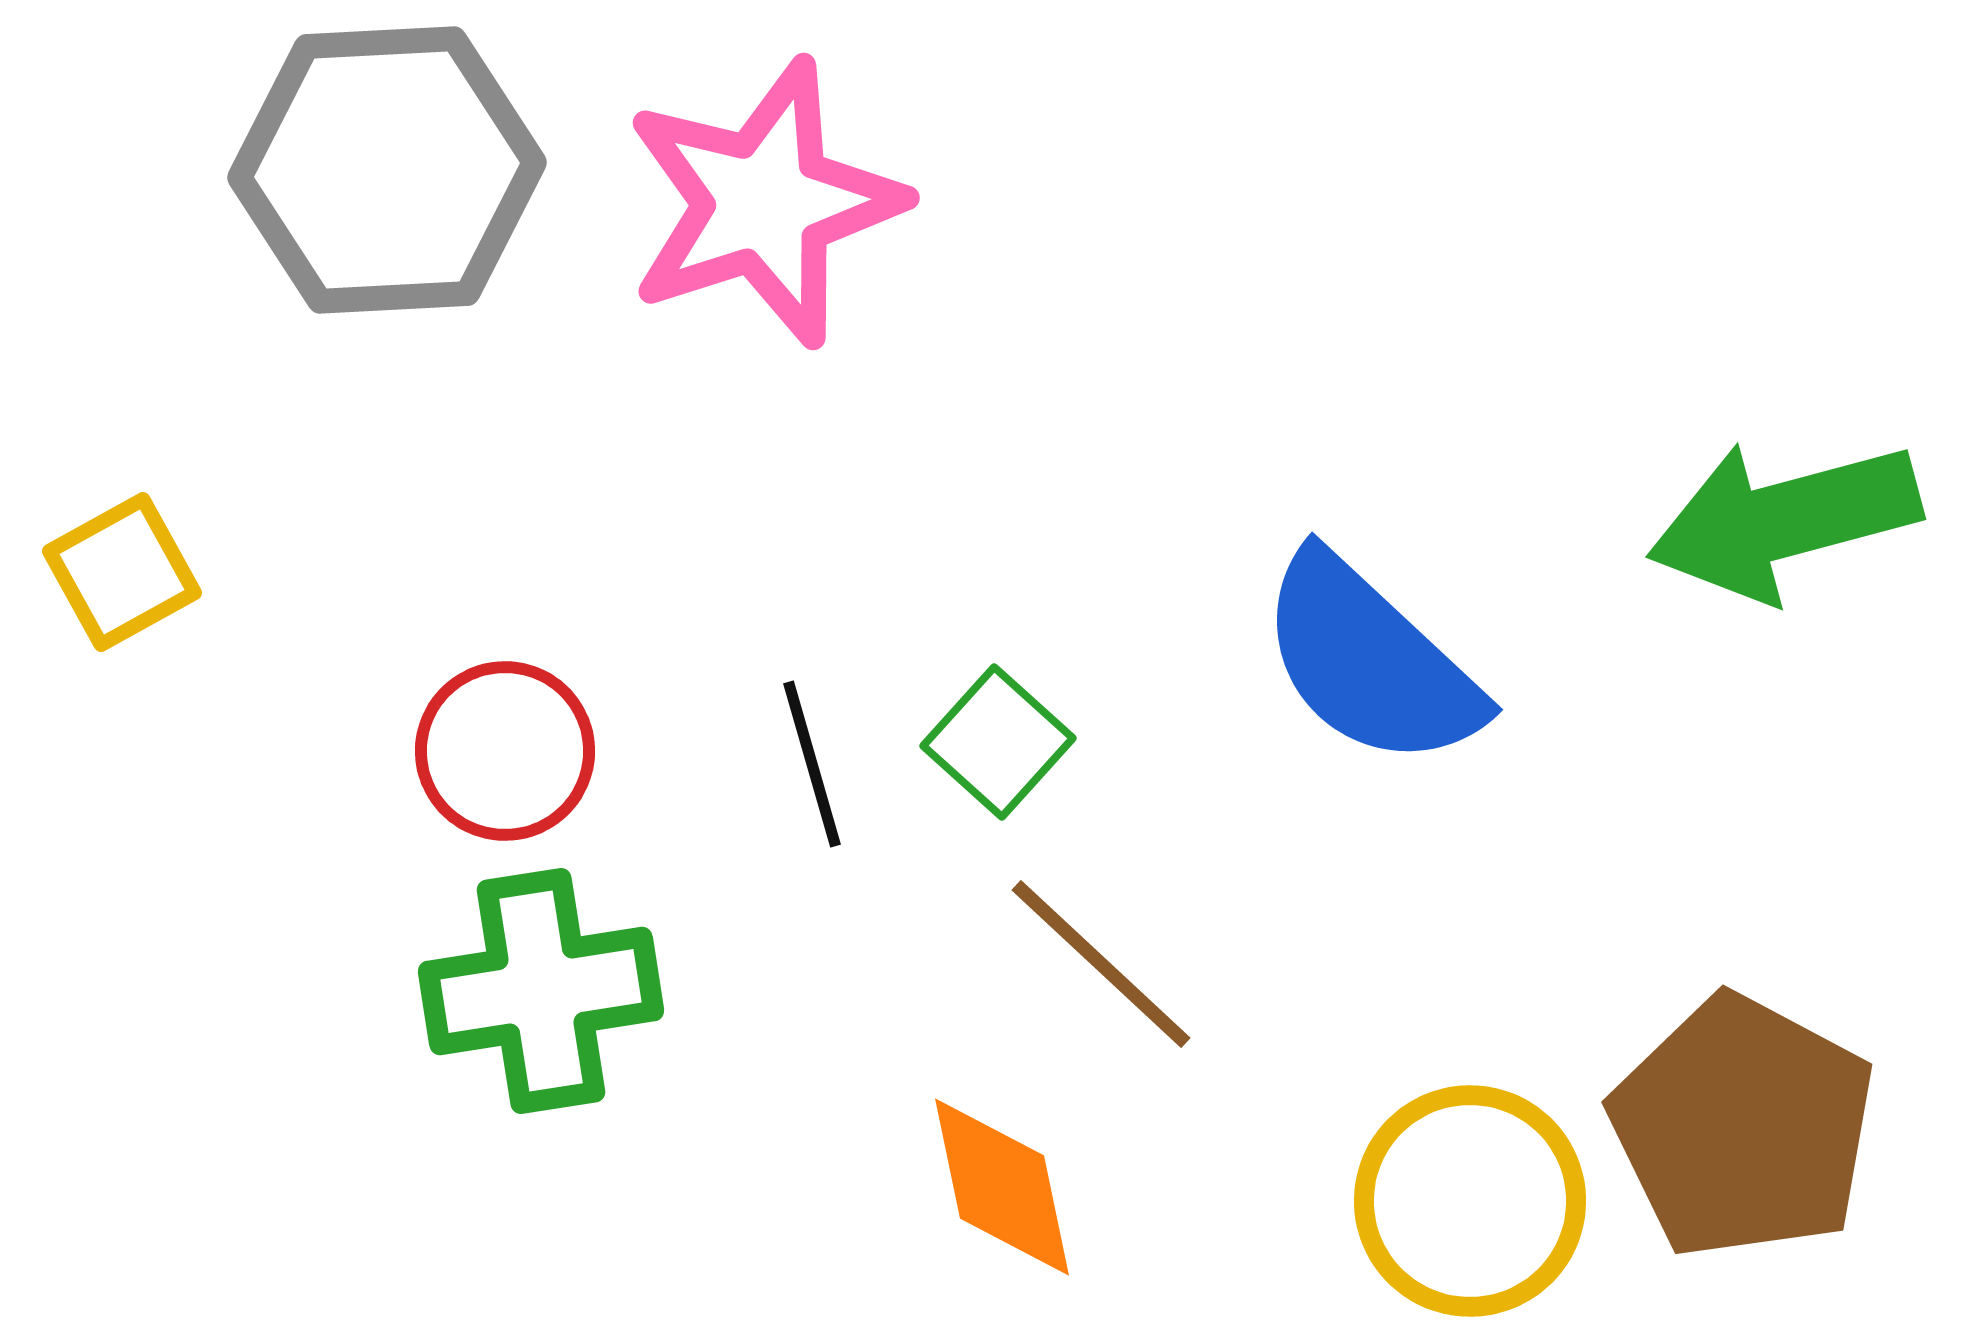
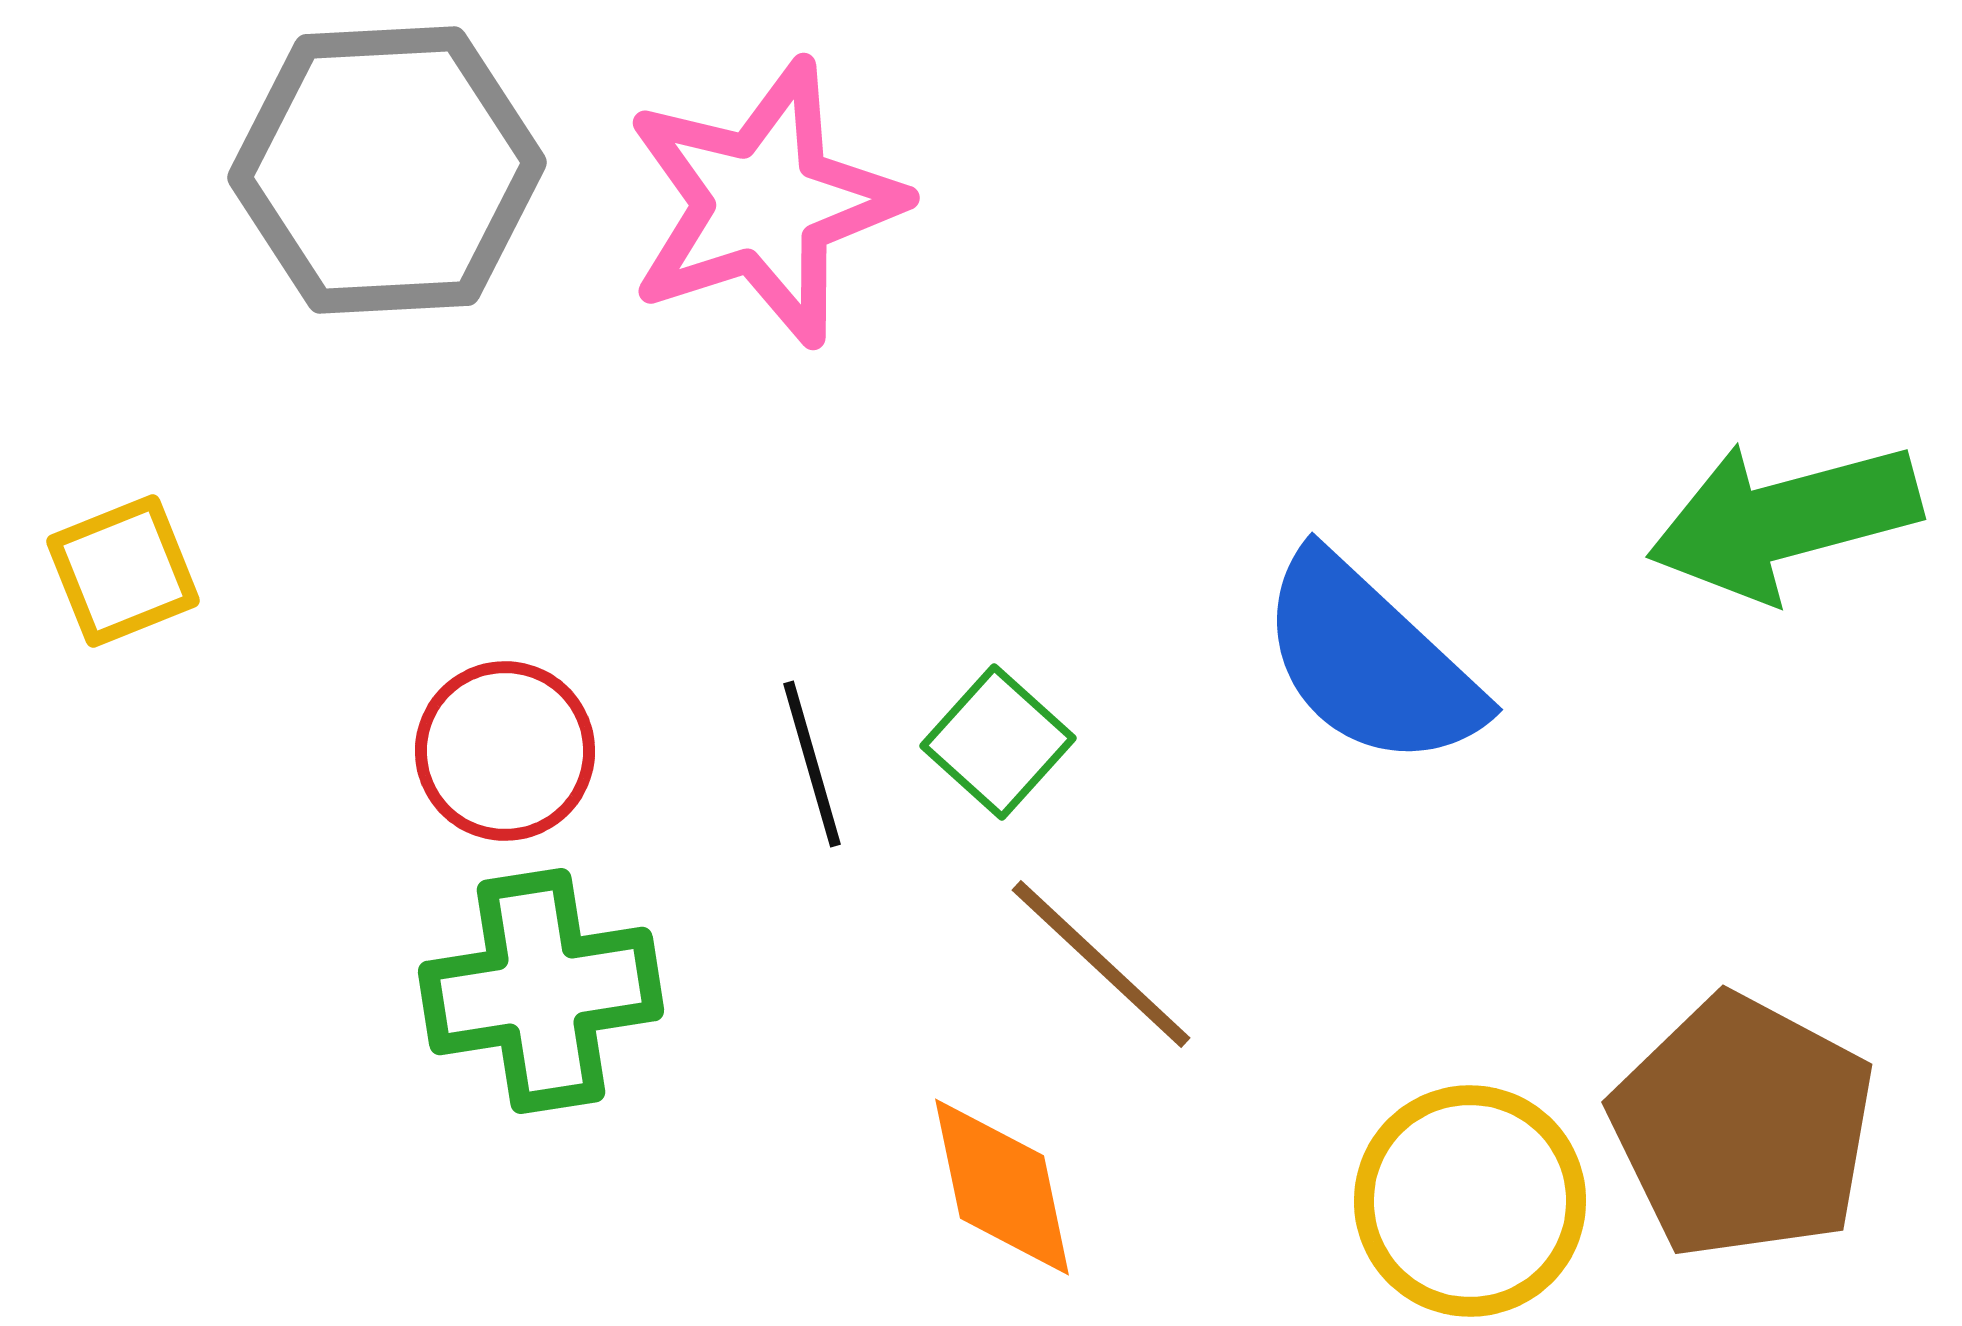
yellow square: moved 1 px right, 1 px up; rotated 7 degrees clockwise
